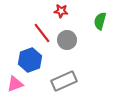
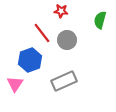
green semicircle: moved 1 px up
pink triangle: rotated 36 degrees counterclockwise
